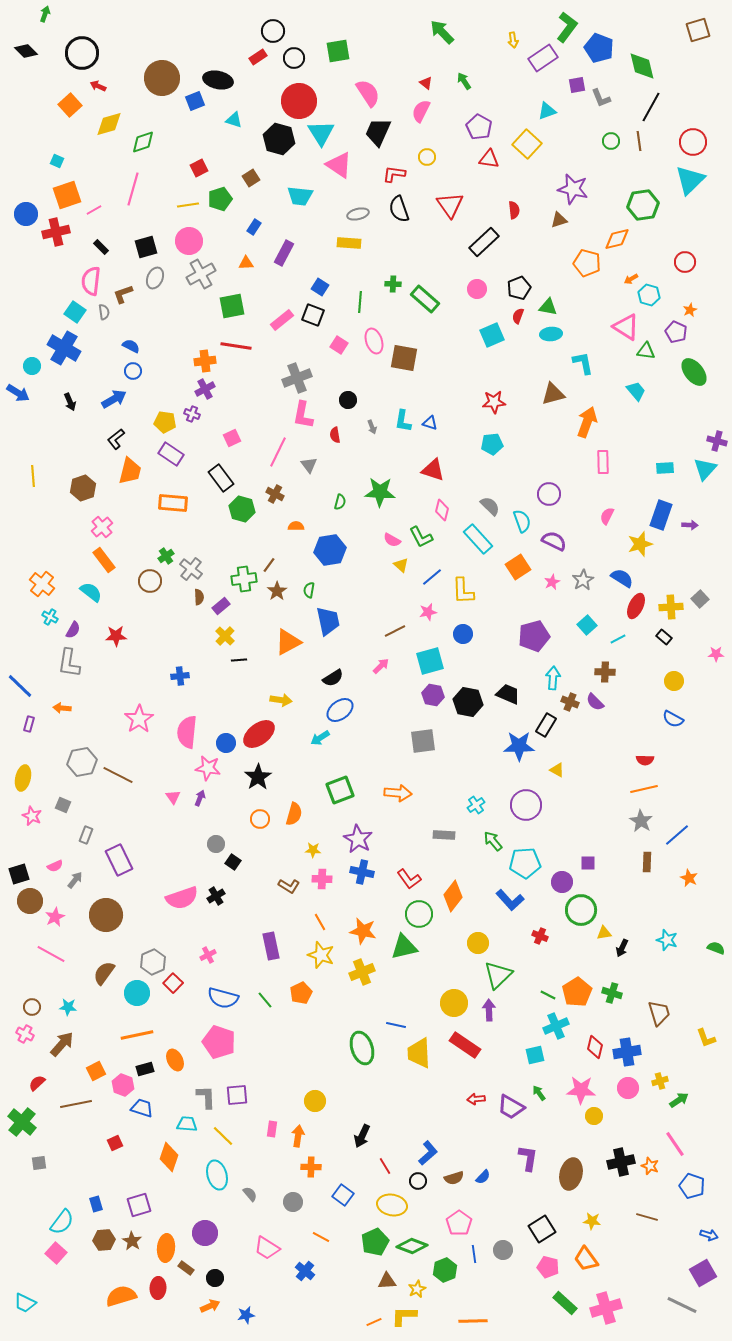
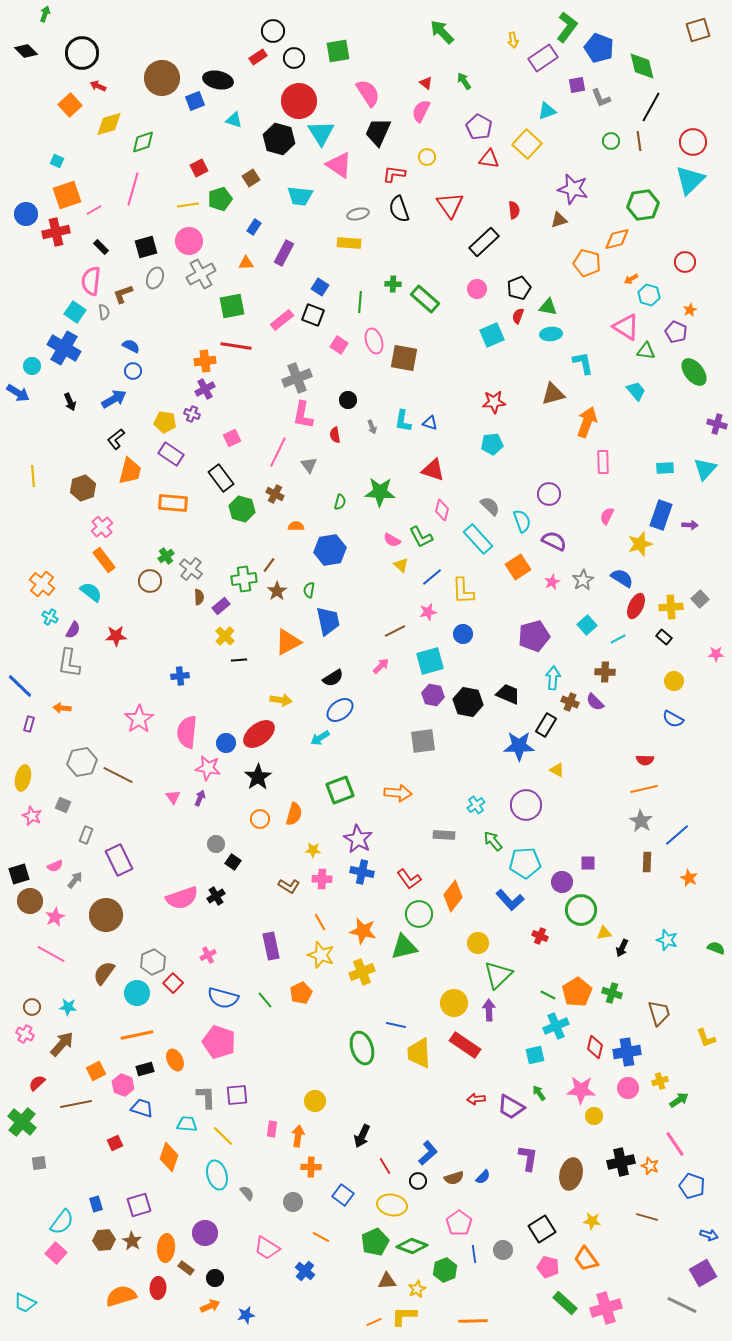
purple cross at (717, 441): moved 17 px up
gray semicircle at (250, 1194): moved 3 px left, 1 px up
